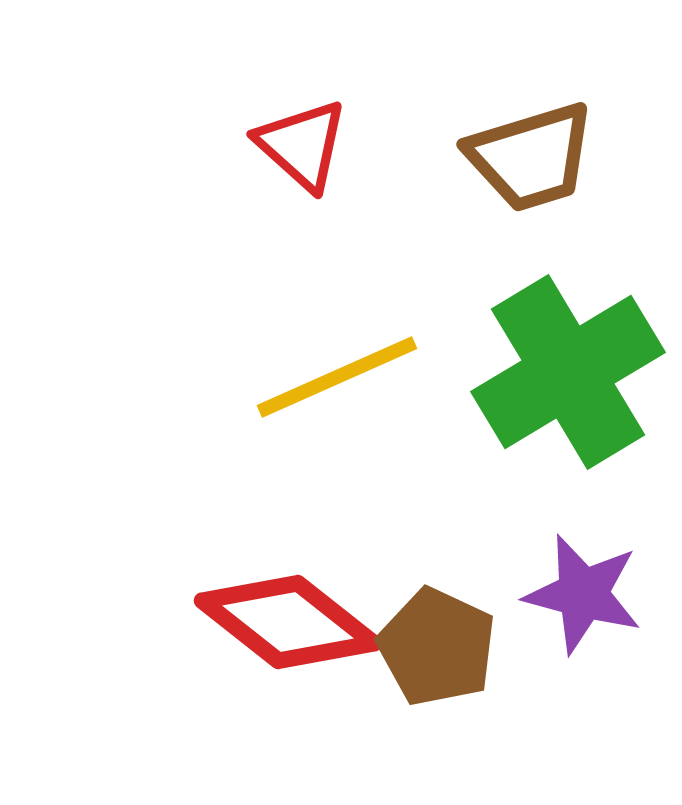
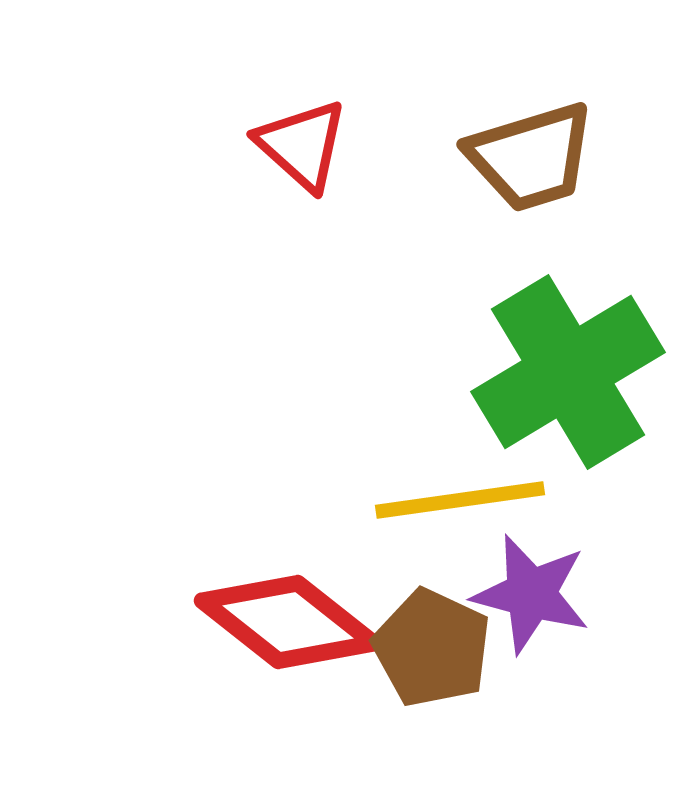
yellow line: moved 123 px right, 123 px down; rotated 16 degrees clockwise
purple star: moved 52 px left
brown pentagon: moved 5 px left, 1 px down
